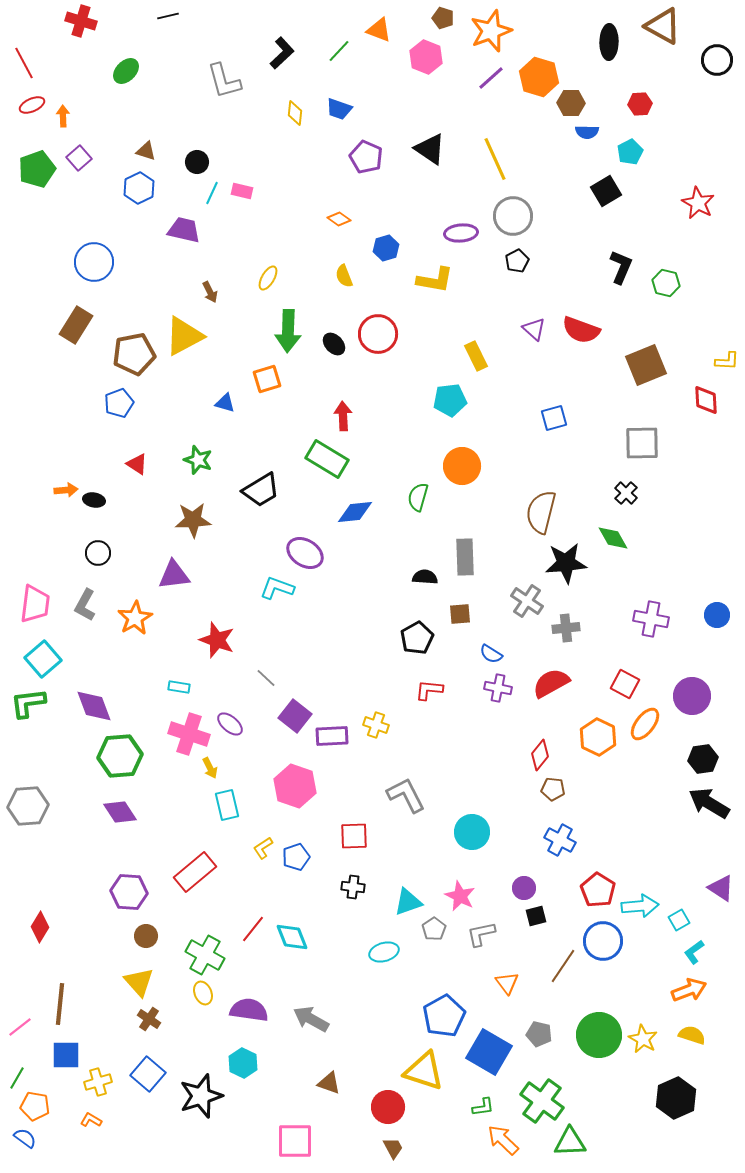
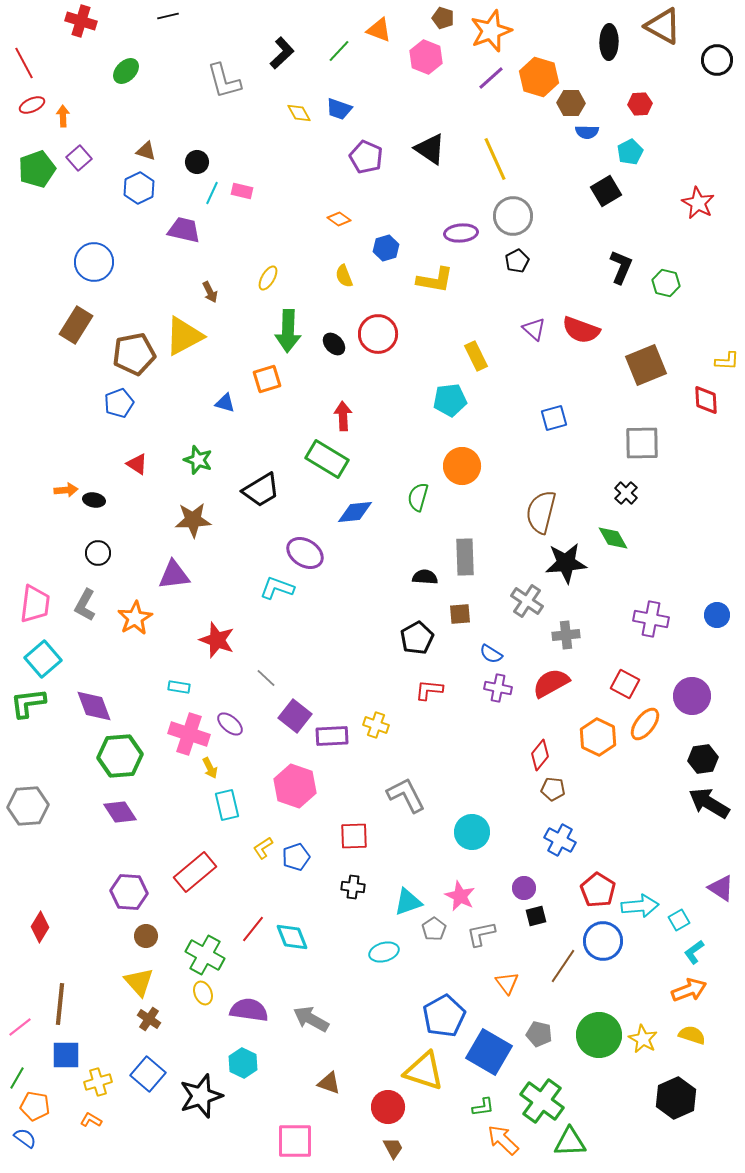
yellow diamond at (295, 113): moved 4 px right; rotated 35 degrees counterclockwise
gray cross at (566, 628): moved 7 px down
